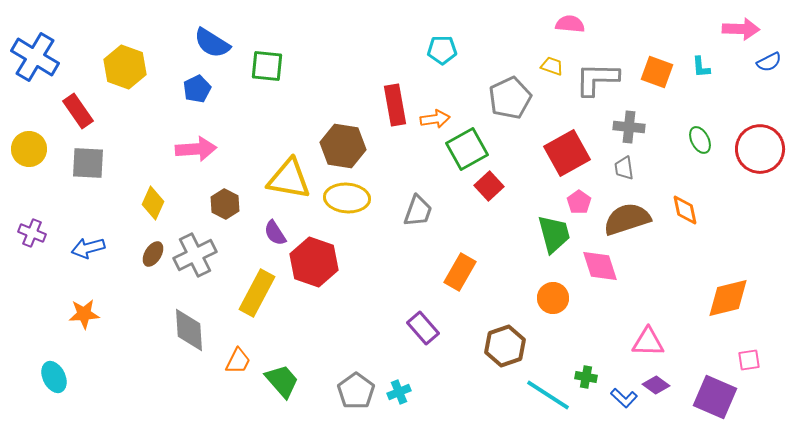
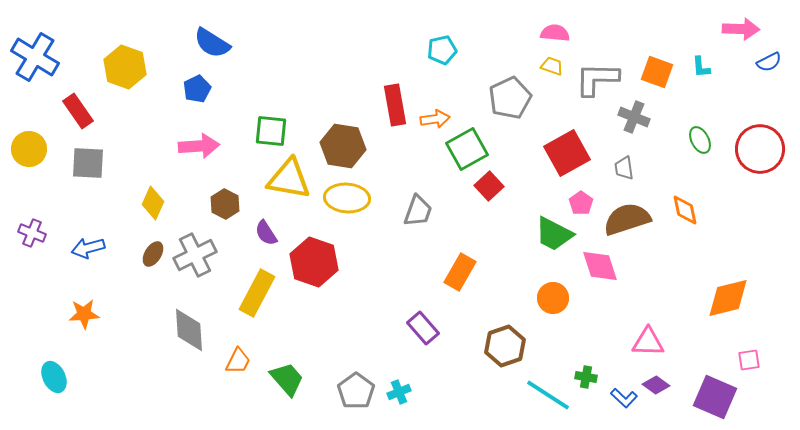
pink semicircle at (570, 24): moved 15 px left, 9 px down
cyan pentagon at (442, 50): rotated 12 degrees counterclockwise
green square at (267, 66): moved 4 px right, 65 px down
gray cross at (629, 127): moved 5 px right, 10 px up; rotated 16 degrees clockwise
pink arrow at (196, 149): moved 3 px right, 3 px up
pink pentagon at (579, 202): moved 2 px right, 1 px down
purple semicircle at (275, 233): moved 9 px left
green trapezoid at (554, 234): rotated 132 degrees clockwise
green trapezoid at (282, 381): moved 5 px right, 2 px up
